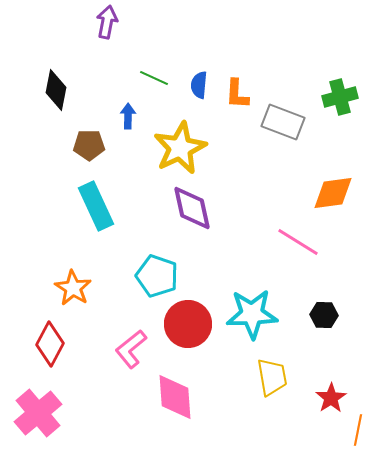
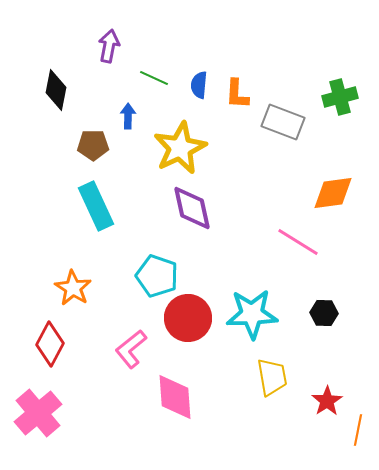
purple arrow: moved 2 px right, 24 px down
brown pentagon: moved 4 px right
black hexagon: moved 2 px up
red circle: moved 6 px up
red star: moved 4 px left, 3 px down
